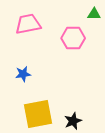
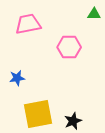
pink hexagon: moved 4 px left, 9 px down
blue star: moved 6 px left, 4 px down
